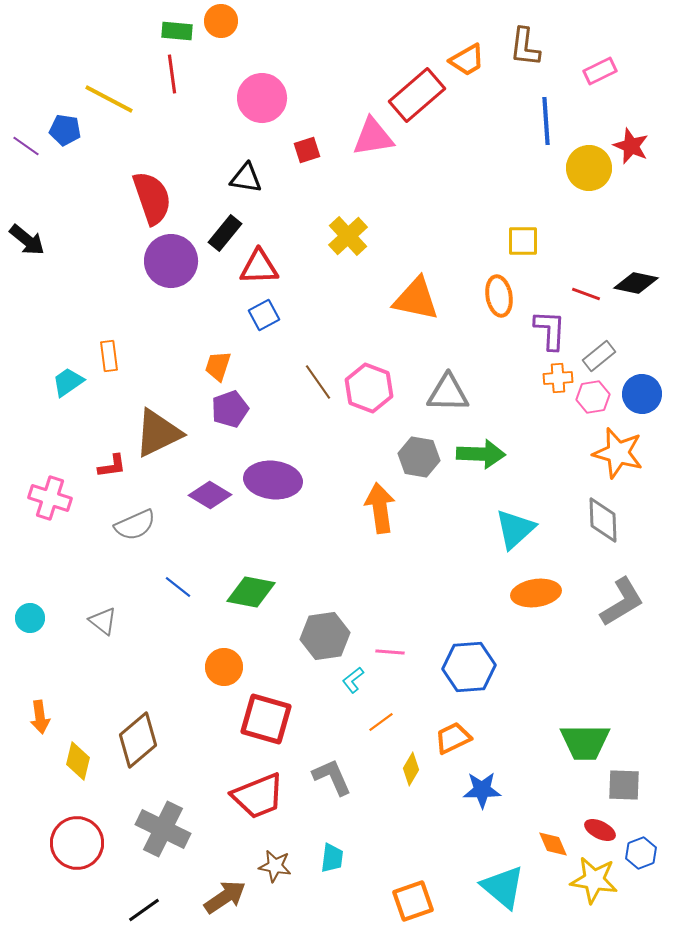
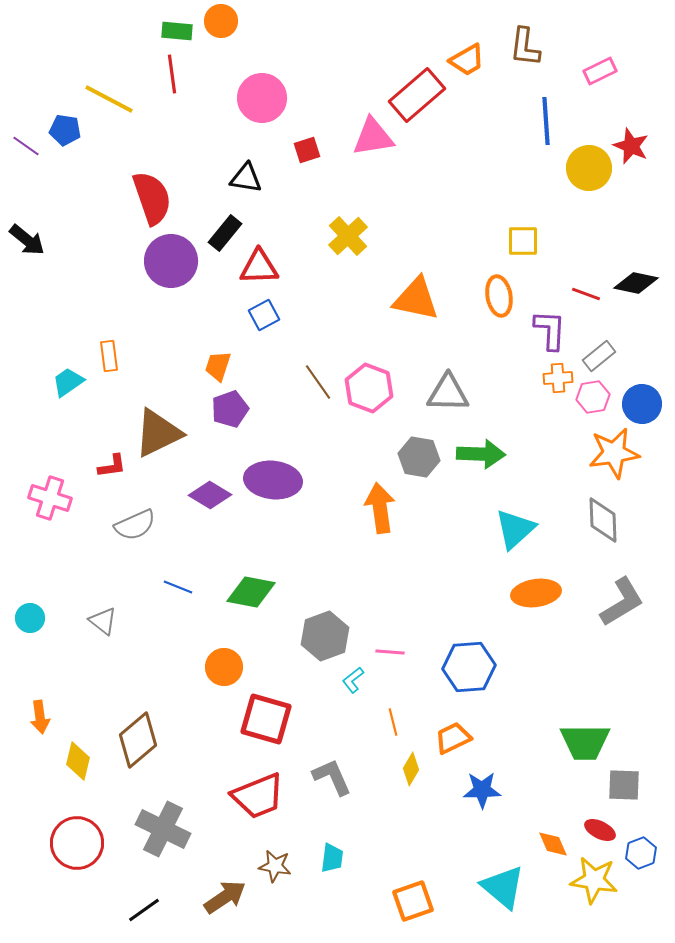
blue circle at (642, 394): moved 10 px down
orange star at (618, 453): moved 4 px left; rotated 24 degrees counterclockwise
blue line at (178, 587): rotated 16 degrees counterclockwise
gray hexagon at (325, 636): rotated 12 degrees counterclockwise
orange line at (381, 722): moved 12 px right; rotated 68 degrees counterclockwise
